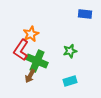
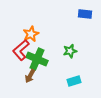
red L-shape: rotated 15 degrees clockwise
green cross: moved 2 px up
cyan rectangle: moved 4 px right
